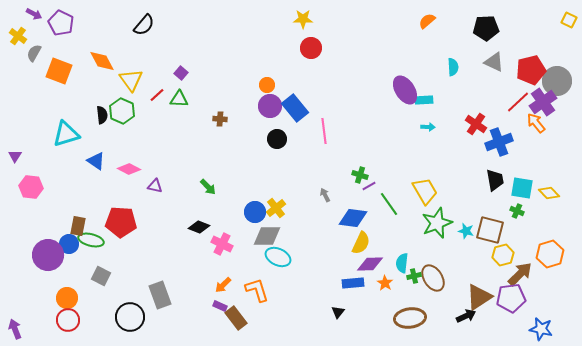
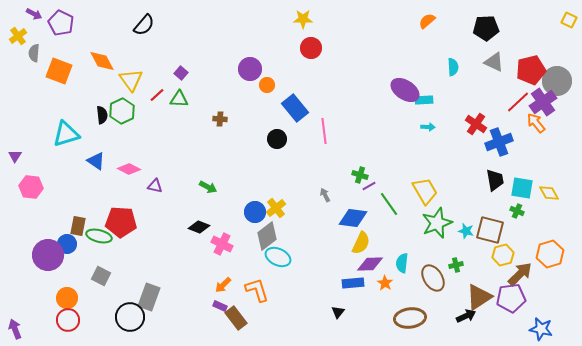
yellow cross at (18, 36): rotated 18 degrees clockwise
gray semicircle at (34, 53): rotated 24 degrees counterclockwise
purple ellipse at (405, 90): rotated 24 degrees counterclockwise
purple circle at (270, 106): moved 20 px left, 37 px up
green hexagon at (122, 111): rotated 10 degrees clockwise
green arrow at (208, 187): rotated 18 degrees counterclockwise
yellow diamond at (549, 193): rotated 15 degrees clockwise
gray diamond at (267, 236): rotated 36 degrees counterclockwise
green ellipse at (91, 240): moved 8 px right, 4 px up
blue circle at (69, 244): moved 2 px left
green cross at (414, 276): moved 42 px right, 11 px up
gray rectangle at (160, 295): moved 11 px left, 2 px down; rotated 40 degrees clockwise
